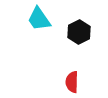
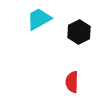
cyan trapezoid: rotated 96 degrees clockwise
